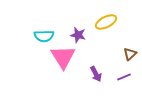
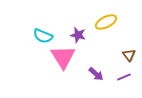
cyan semicircle: moved 1 px left; rotated 24 degrees clockwise
brown triangle: moved 1 px left, 1 px down; rotated 24 degrees counterclockwise
purple arrow: rotated 21 degrees counterclockwise
